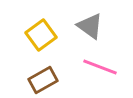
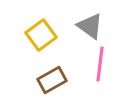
pink line: moved 3 px up; rotated 76 degrees clockwise
brown rectangle: moved 9 px right
